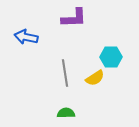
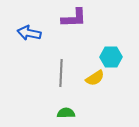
blue arrow: moved 3 px right, 4 px up
gray line: moved 4 px left; rotated 12 degrees clockwise
